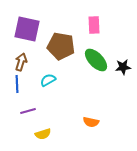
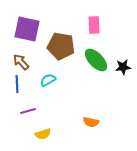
brown arrow: rotated 60 degrees counterclockwise
